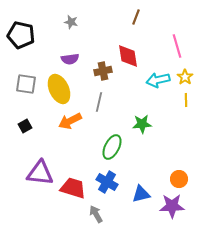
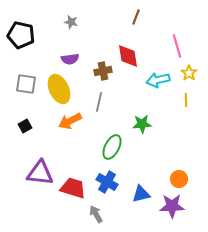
yellow star: moved 4 px right, 4 px up
